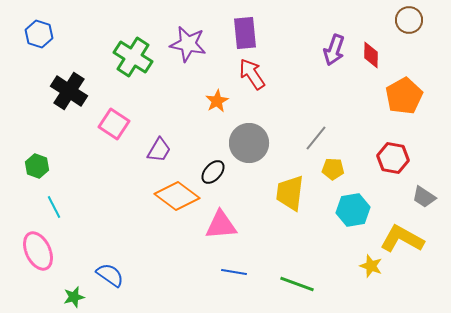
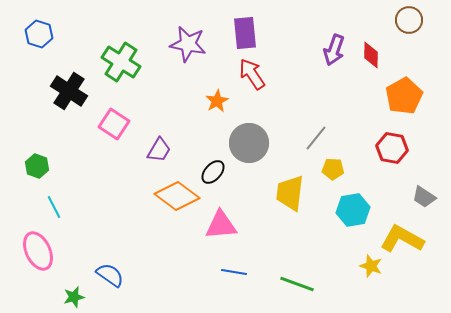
green cross: moved 12 px left, 5 px down
red hexagon: moved 1 px left, 10 px up
